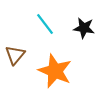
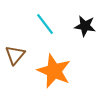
black star: moved 1 px right, 2 px up
orange star: moved 1 px left
